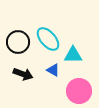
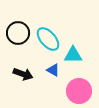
black circle: moved 9 px up
